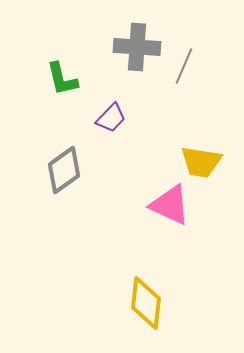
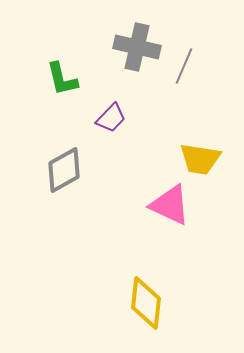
gray cross: rotated 9 degrees clockwise
yellow trapezoid: moved 1 px left, 3 px up
gray diamond: rotated 6 degrees clockwise
